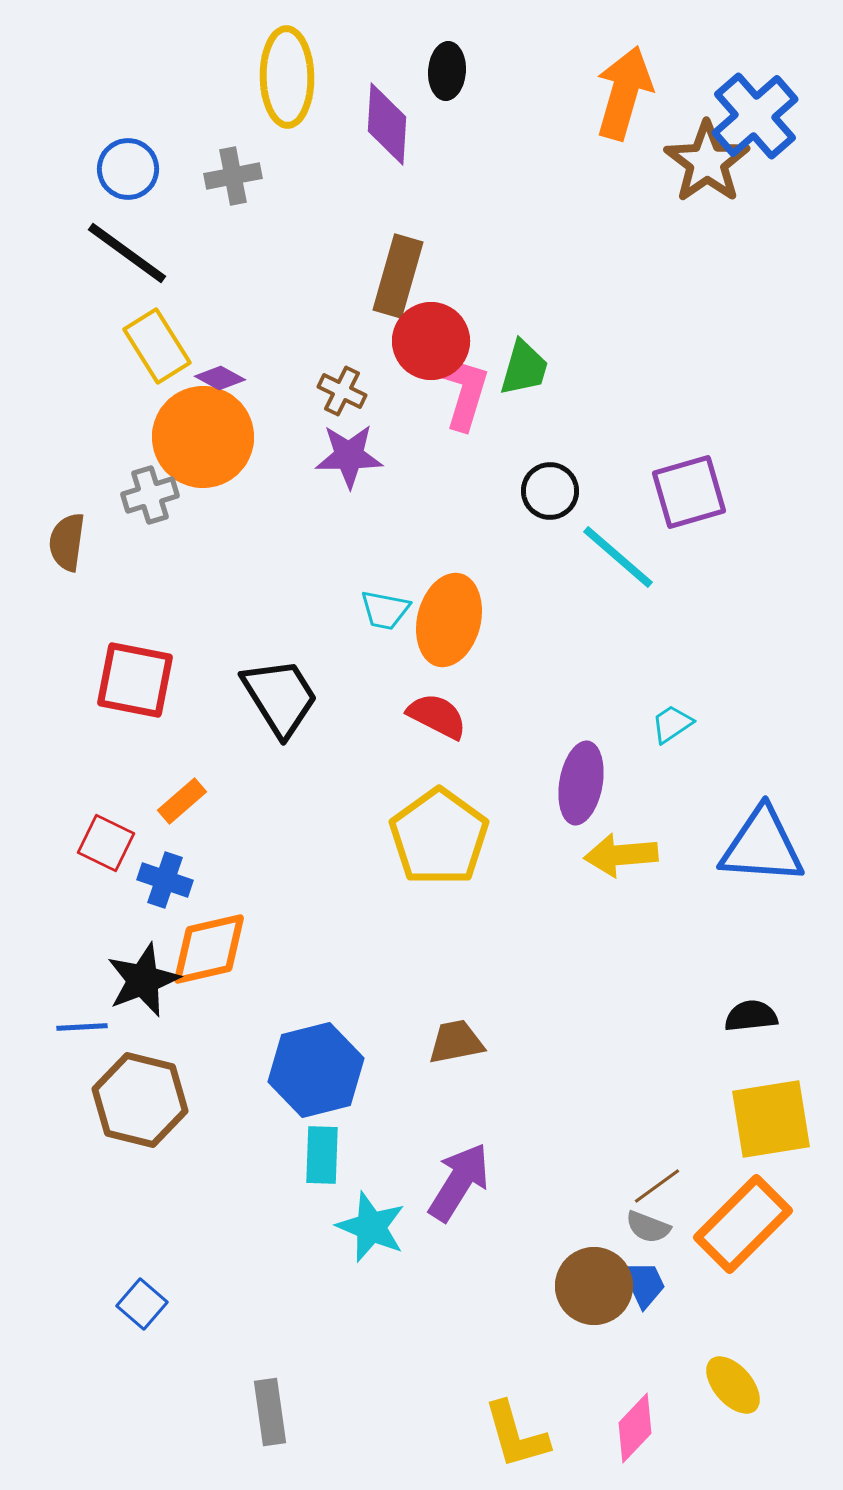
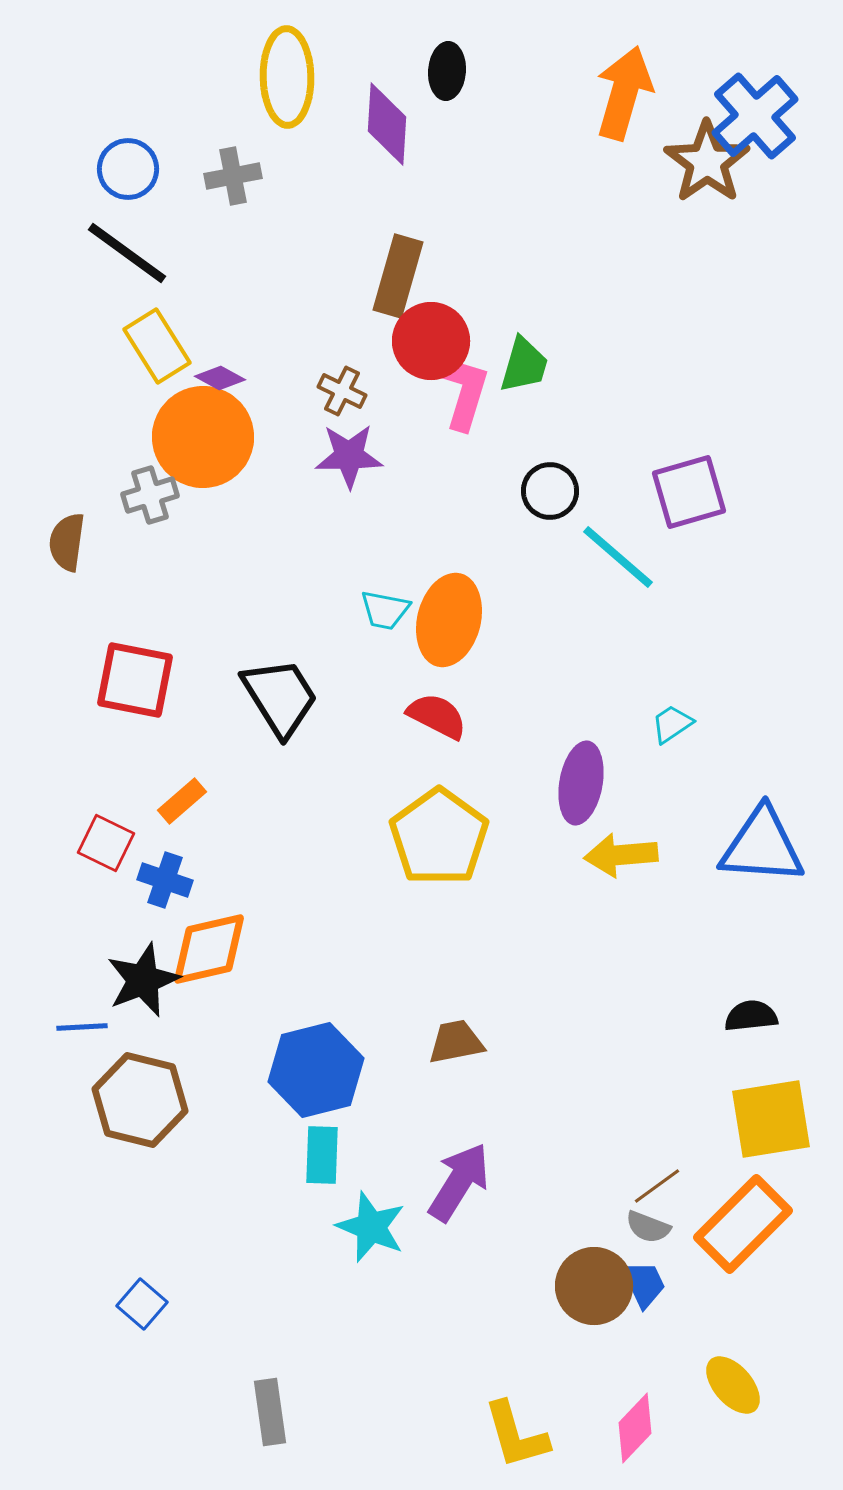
green trapezoid at (524, 368): moved 3 px up
